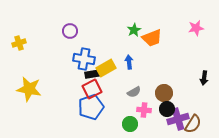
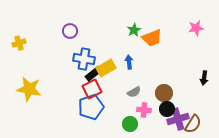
black rectangle: rotated 28 degrees counterclockwise
